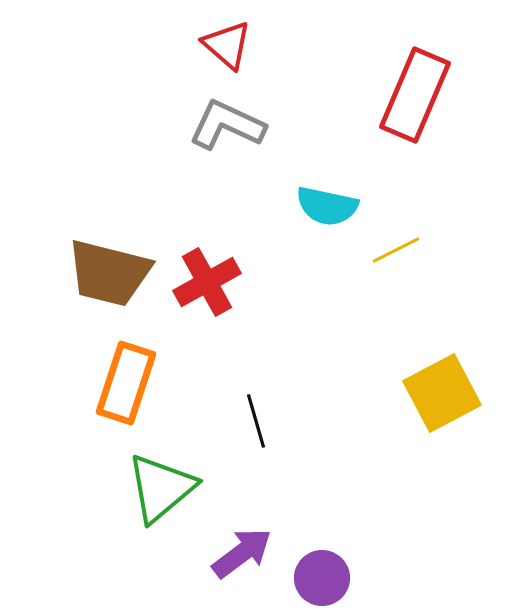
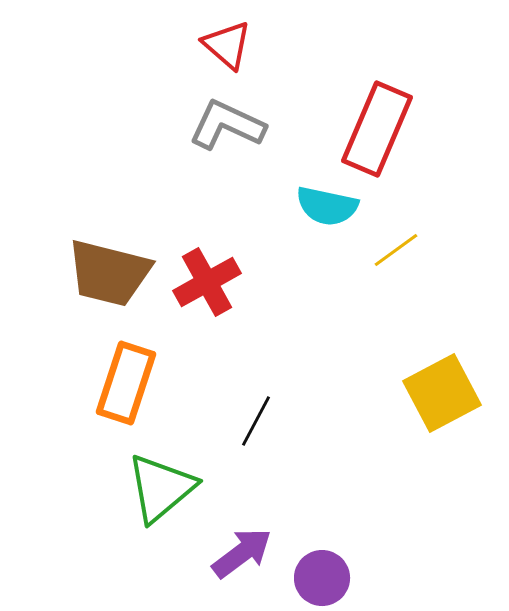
red rectangle: moved 38 px left, 34 px down
yellow line: rotated 9 degrees counterclockwise
black line: rotated 44 degrees clockwise
